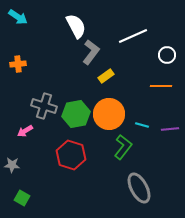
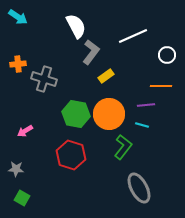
gray cross: moved 27 px up
green hexagon: rotated 20 degrees clockwise
purple line: moved 24 px left, 24 px up
gray star: moved 4 px right, 4 px down
